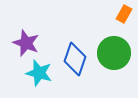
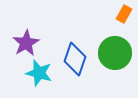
purple star: rotated 20 degrees clockwise
green circle: moved 1 px right
